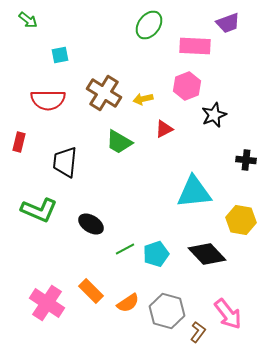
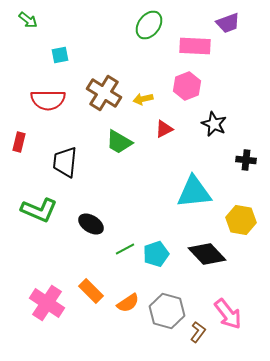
black star: moved 9 px down; rotated 25 degrees counterclockwise
